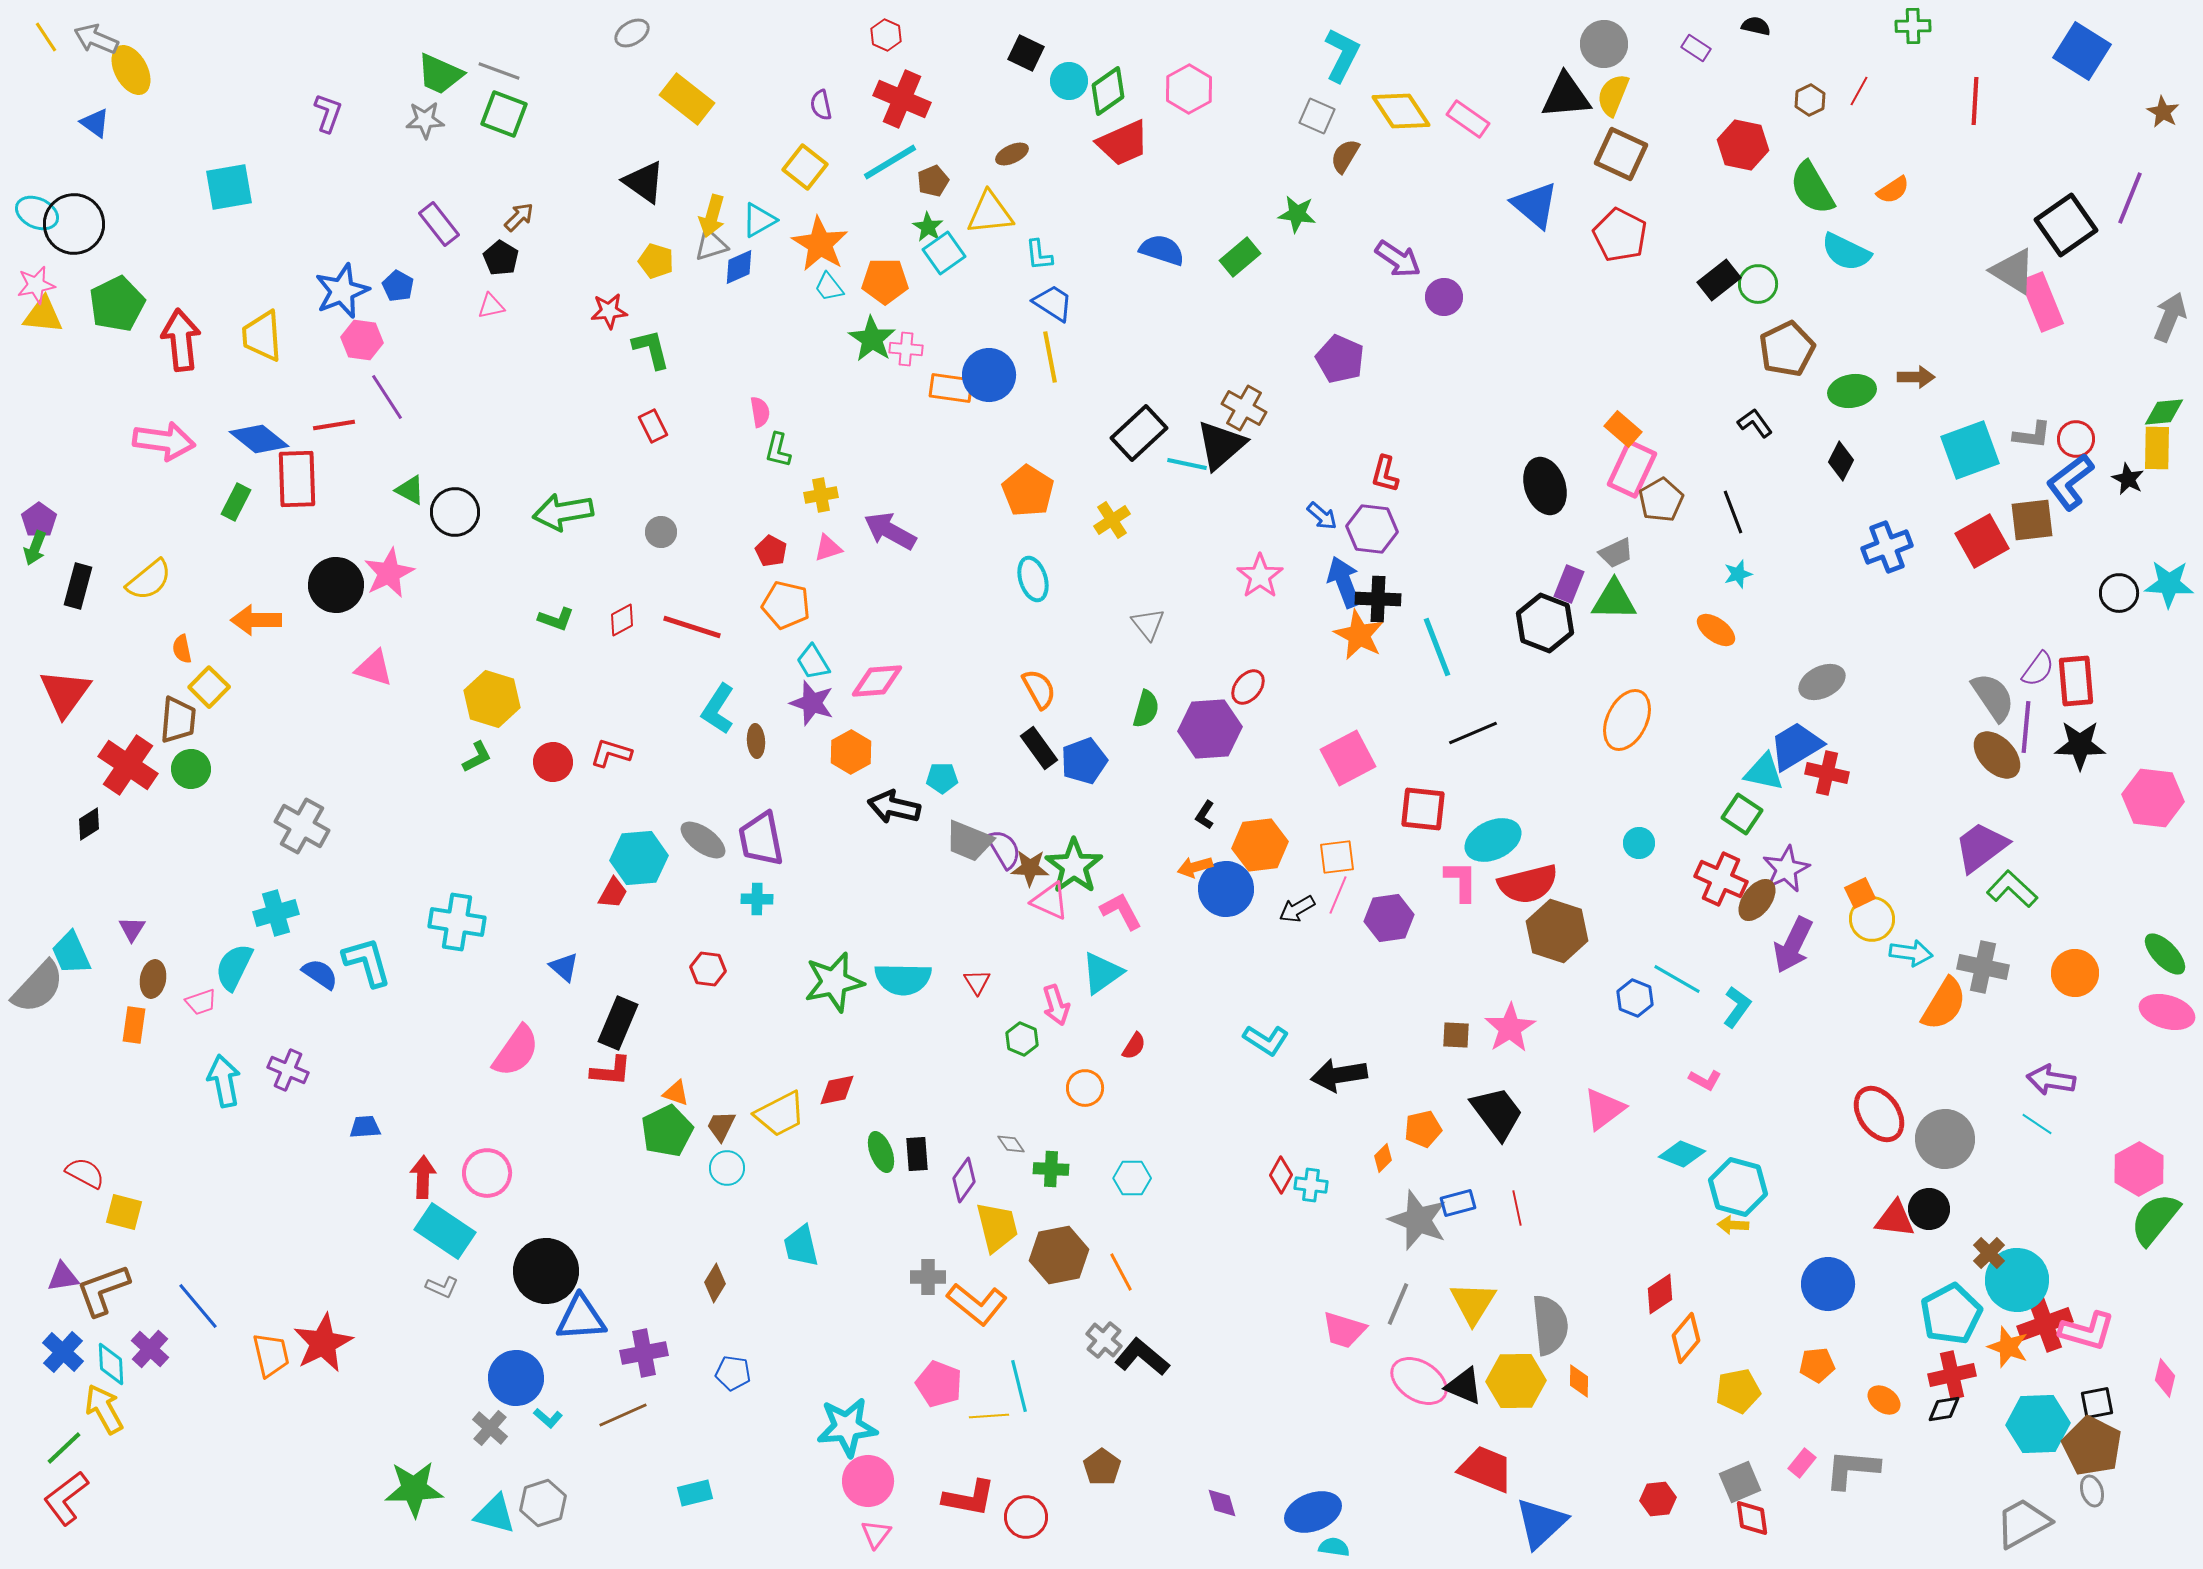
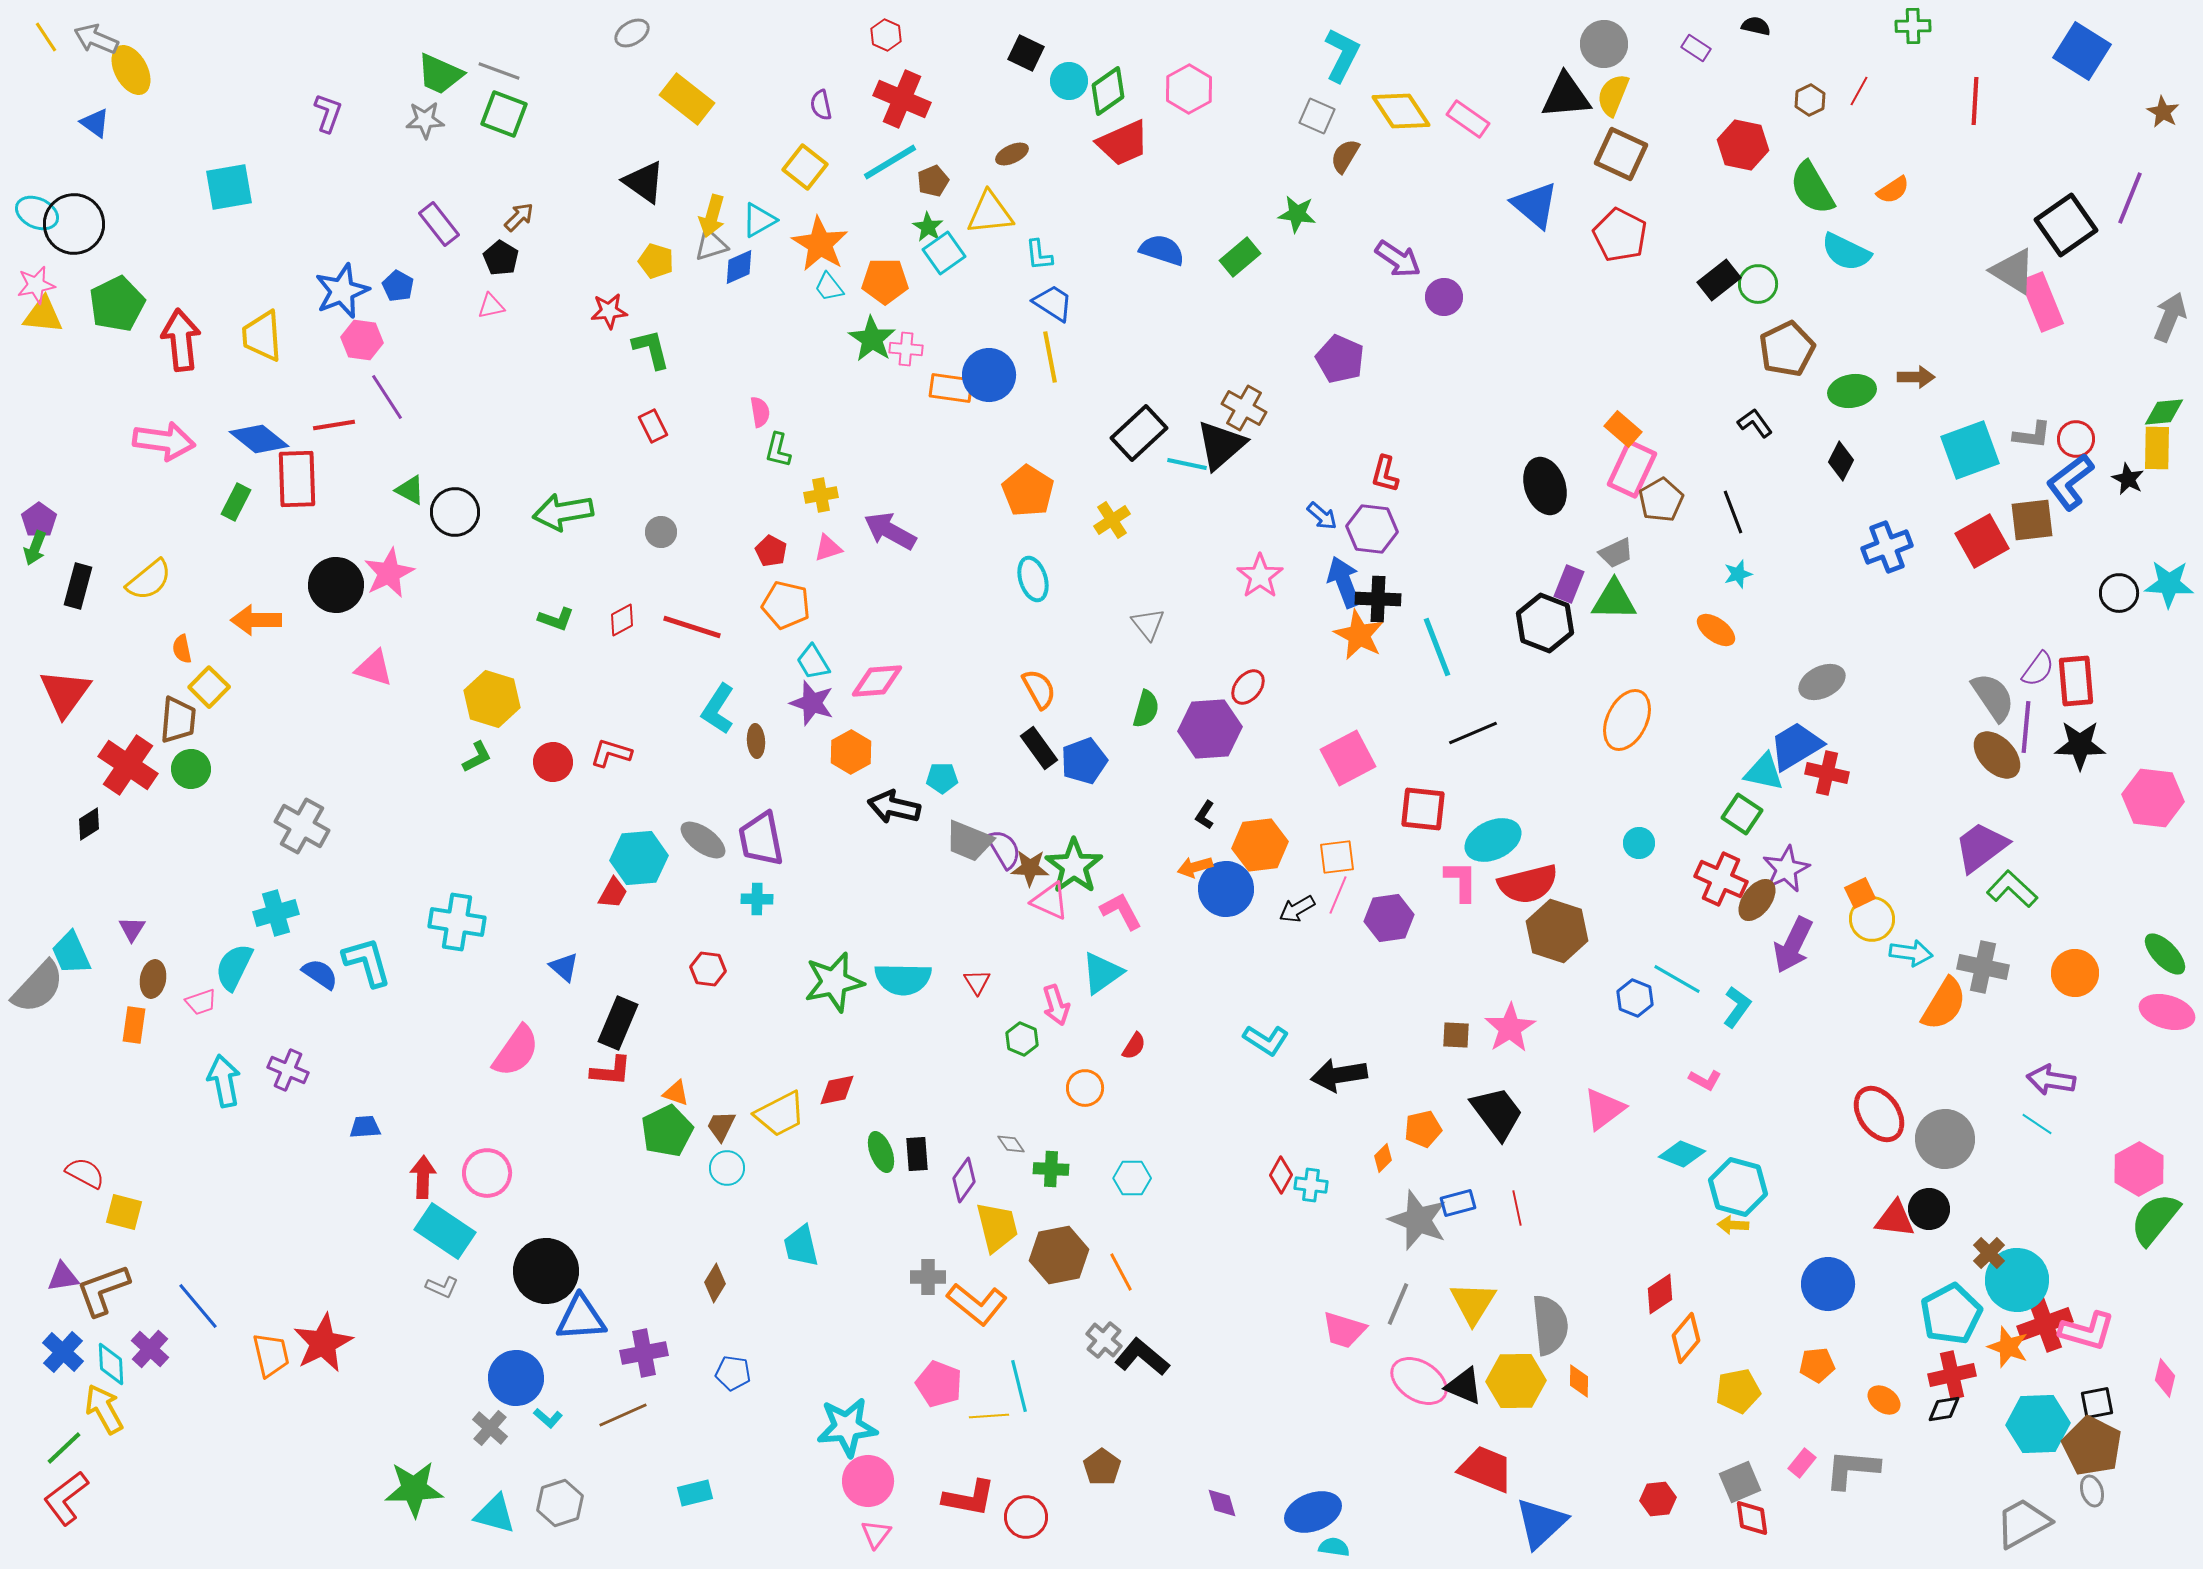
gray hexagon at (543, 1503): moved 17 px right
